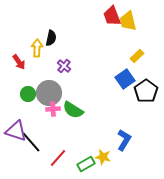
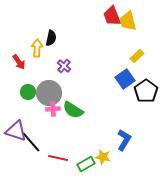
green circle: moved 2 px up
red line: rotated 60 degrees clockwise
